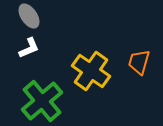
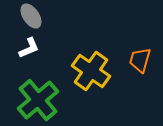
gray ellipse: moved 2 px right
orange trapezoid: moved 1 px right, 2 px up
green cross: moved 4 px left, 1 px up
